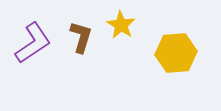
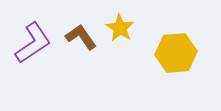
yellow star: moved 1 px left, 3 px down
brown L-shape: rotated 52 degrees counterclockwise
